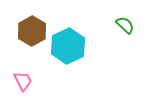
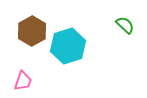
cyan hexagon: rotated 8 degrees clockwise
pink trapezoid: rotated 45 degrees clockwise
